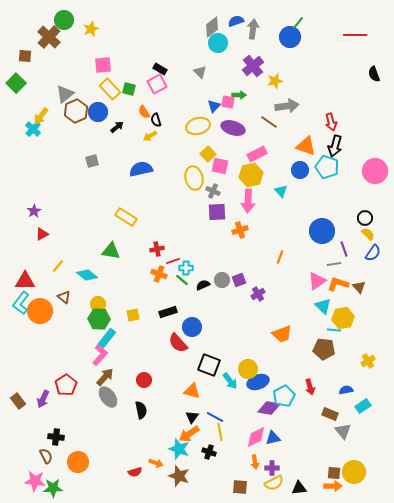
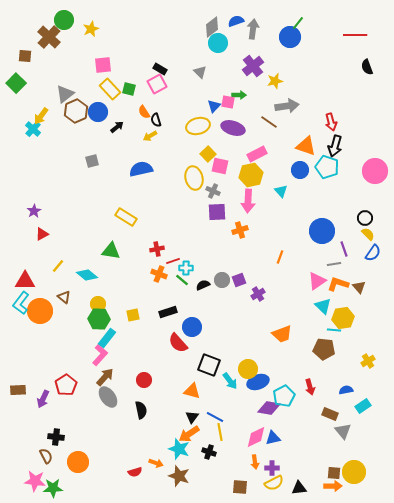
black semicircle at (374, 74): moved 7 px left, 7 px up
brown rectangle at (18, 401): moved 11 px up; rotated 56 degrees counterclockwise
